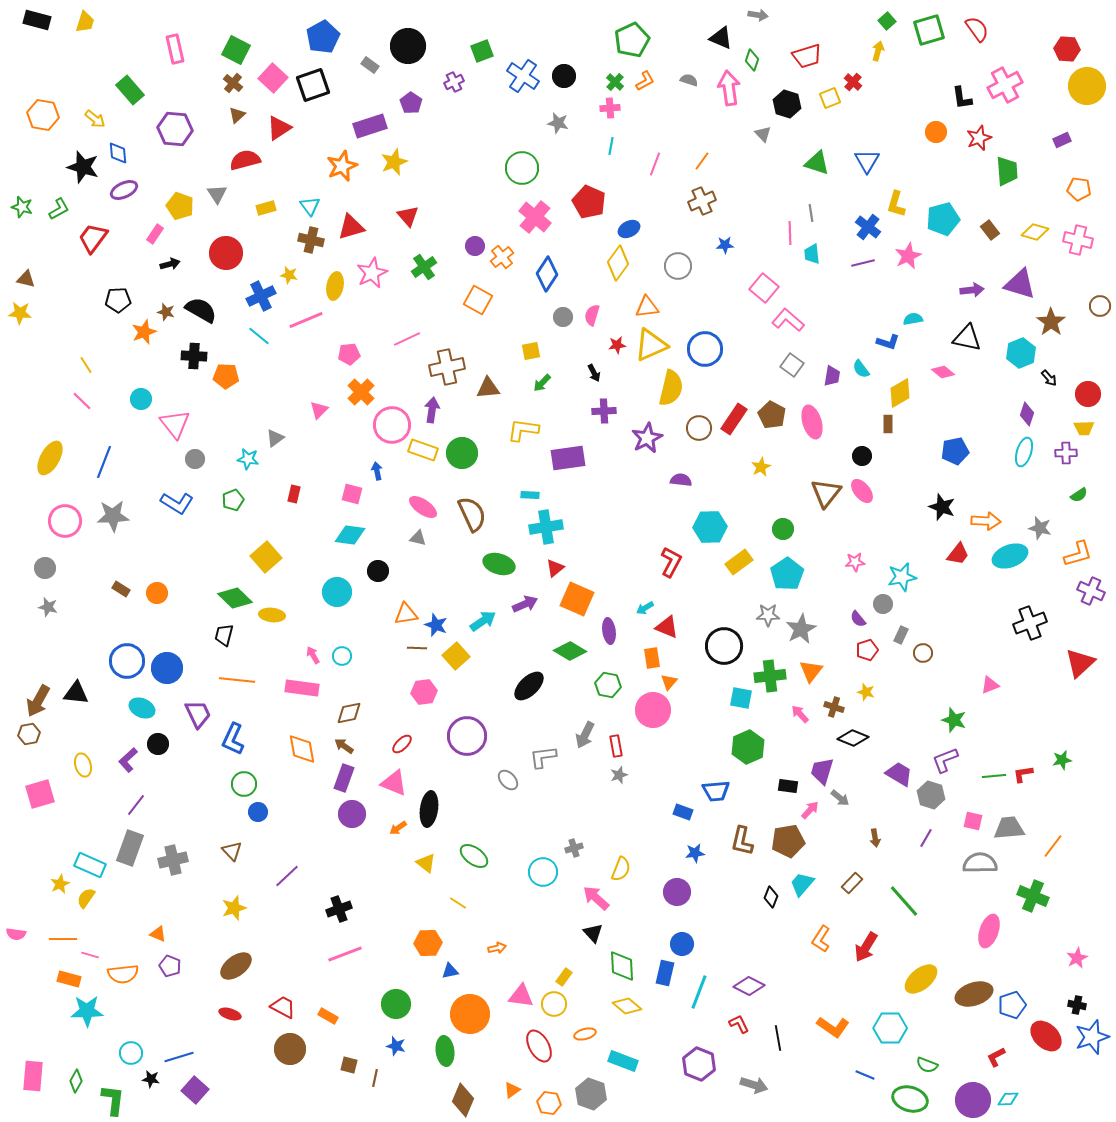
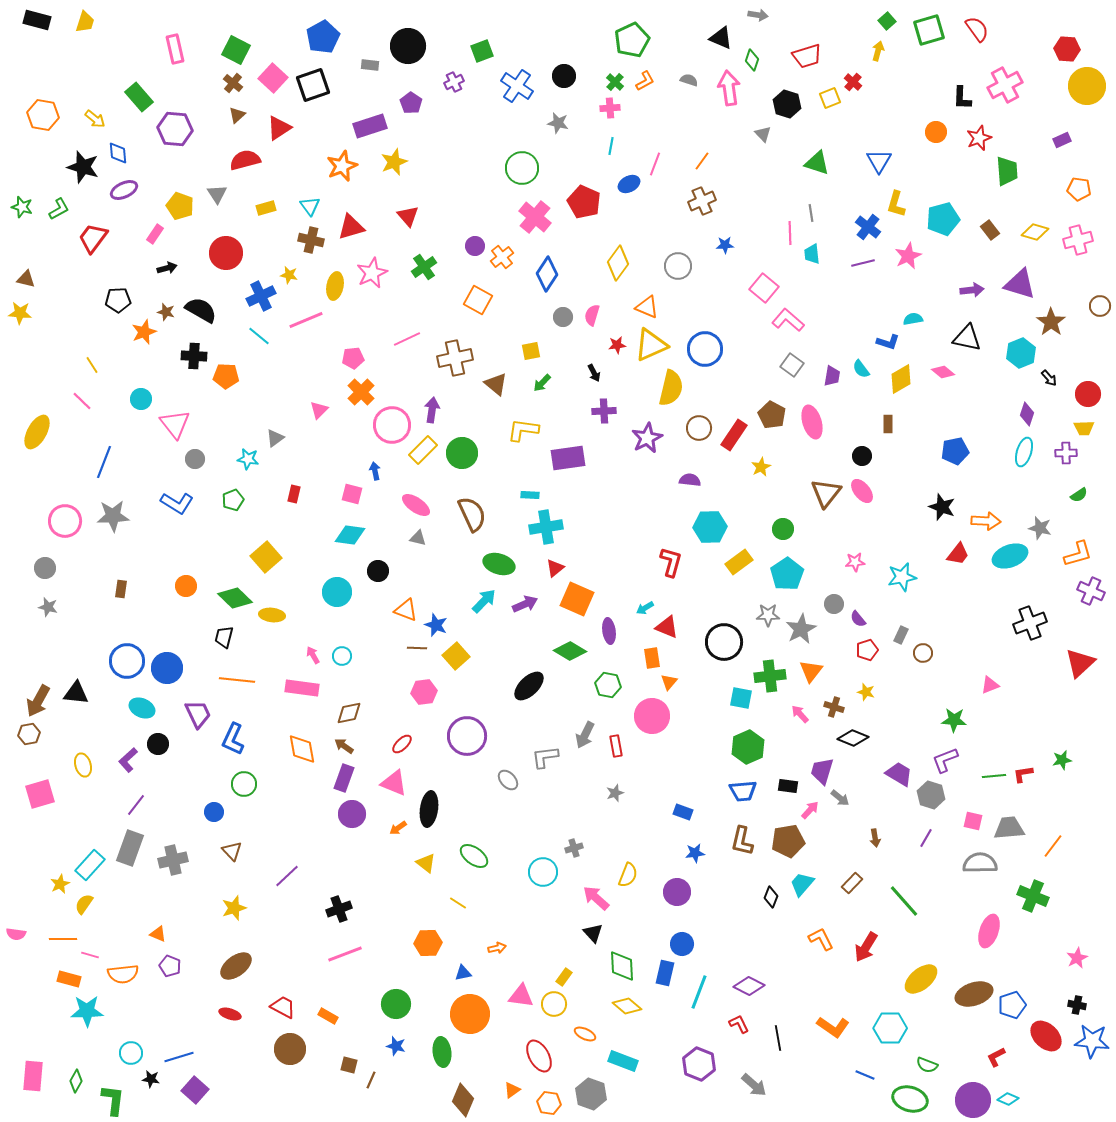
gray rectangle at (370, 65): rotated 30 degrees counterclockwise
blue cross at (523, 76): moved 6 px left, 10 px down
green rectangle at (130, 90): moved 9 px right, 7 px down
black L-shape at (962, 98): rotated 10 degrees clockwise
blue triangle at (867, 161): moved 12 px right
red pentagon at (589, 202): moved 5 px left
blue ellipse at (629, 229): moved 45 px up
pink cross at (1078, 240): rotated 28 degrees counterclockwise
black arrow at (170, 264): moved 3 px left, 4 px down
orange triangle at (647, 307): rotated 30 degrees clockwise
pink pentagon at (349, 354): moved 4 px right, 4 px down
yellow line at (86, 365): moved 6 px right
brown cross at (447, 367): moved 8 px right, 9 px up
brown triangle at (488, 388): moved 8 px right, 4 px up; rotated 45 degrees clockwise
yellow diamond at (900, 393): moved 1 px right, 14 px up
red rectangle at (734, 419): moved 16 px down
yellow rectangle at (423, 450): rotated 64 degrees counterclockwise
yellow ellipse at (50, 458): moved 13 px left, 26 px up
blue arrow at (377, 471): moved 2 px left
purple semicircle at (681, 480): moved 9 px right
pink ellipse at (423, 507): moved 7 px left, 2 px up
red L-shape at (671, 562): rotated 12 degrees counterclockwise
brown rectangle at (121, 589): rotated 66 degrees clockwise
orange circle at (157, 593): moved 29 px right, 7 px up
gray circle at (883, 604): moved 49 px left
orange triangle at (406, 614): moved 4 px up; rotated 30 degrees clockwise
cyan arrow at (483, 621): moved 1 px right, 20 px up; rotated 12 degrees counterclockwise
black trapezoid at (224, 635): moved 2 px down
black circle at (724, 646): moved 4 px up
pink circle at (653, 710): moved 1 px left, 6 px down
green star at (954, 720): rotated 15 degrees counterclockwise
gray L-shape at (543, 757): moved 2 px right
gray star at (619, 775): moved 4 px left, 18 px down
blue trapezoid at (716, 791): moved 27 px right
blue circle at (258, 812): moved 44 px left
cyan rectangle at (90, 865): rotated 72 degrees counterclockwise
yellow semicircle at (621, 869): moved 7 px right, 6 px down
yellow semicircle at (86, 898): moved 2 px left, 6 px down
orange L-shape at (821, 939): rotated 120 degrees clockwise
blue triangle at (450, 971): moved 13 px right, 2 px down
orange ellipse at (585, 1034): rotated 40 degrees clockwise
blue star at (1092, 1037): moved 4 px down; rotated 24 degrees clockwise
red ellipse at (539, 1046): moved 10 px down
green ellipse at (445, 1051): moved 3 px left, 1 px down
brown line at (375, 1078): moved 4 px left, 2 px down; rotated 12 degrees clockwise
gray arrow at (754, 1085): rotated 24 degrees clockwise
cyan diamond at (1008, 1099): rotated 25 degrees clockwise
